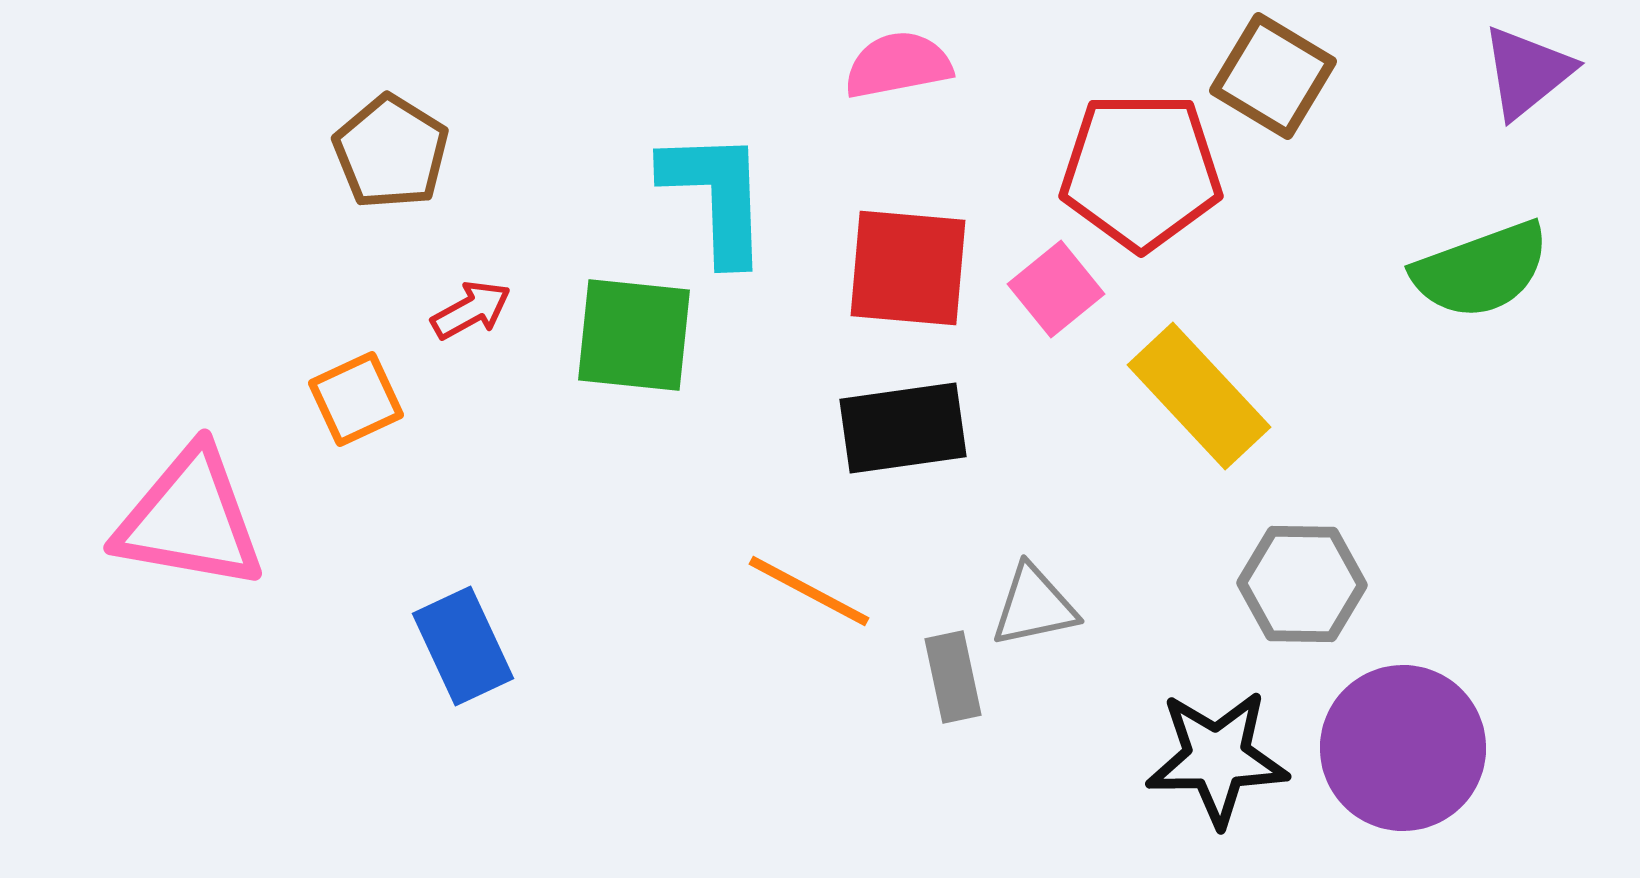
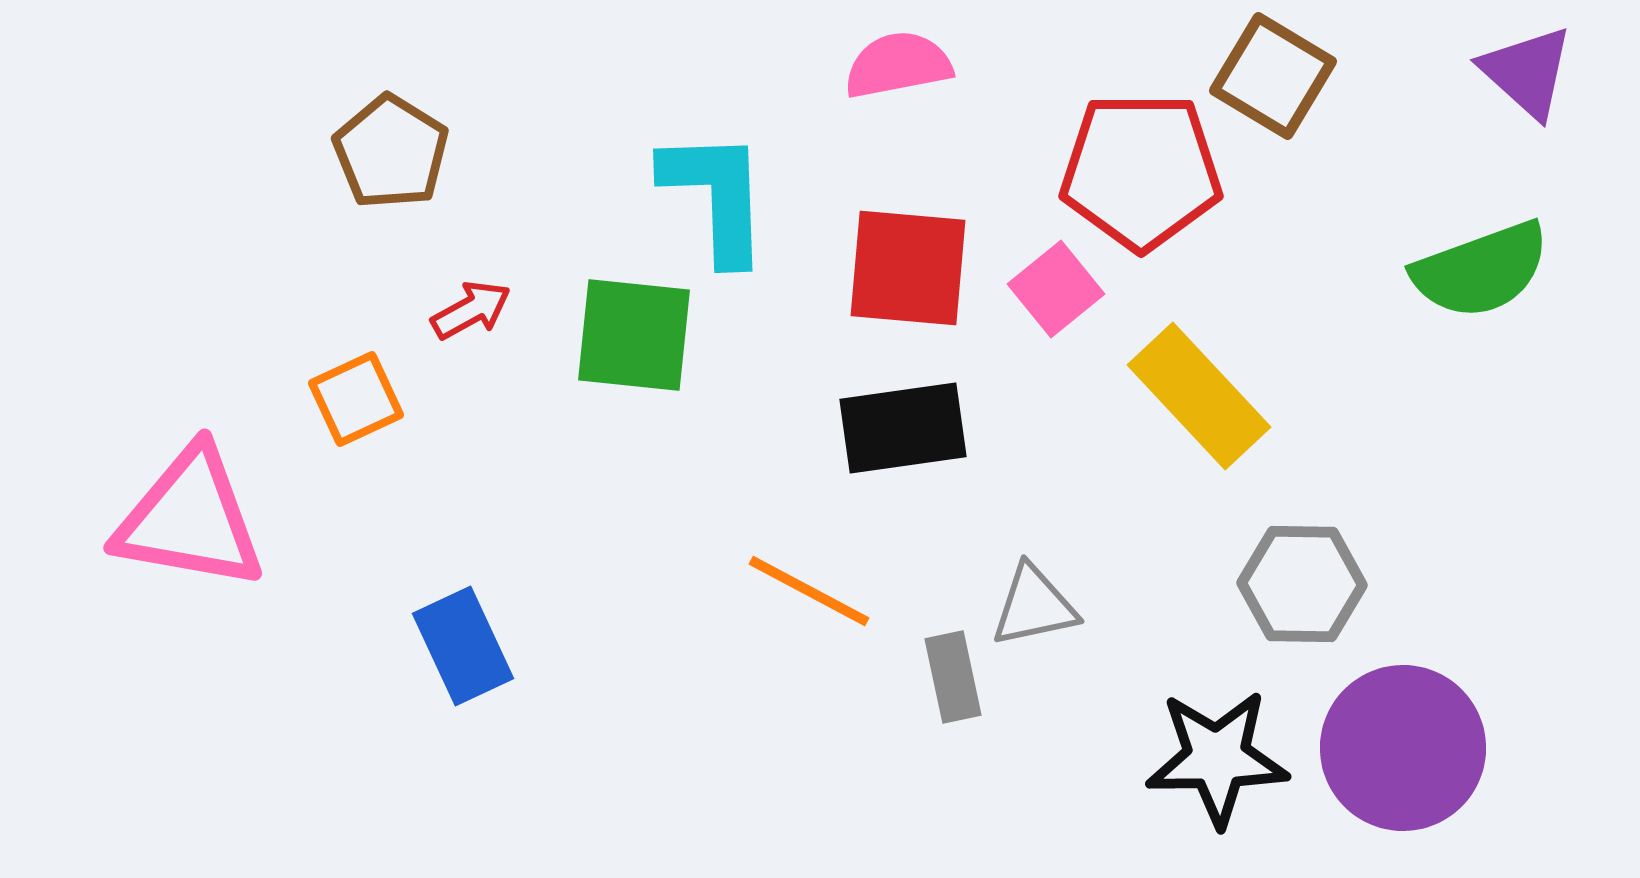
purple triangle: rotated 39 degrees counterclockwise
